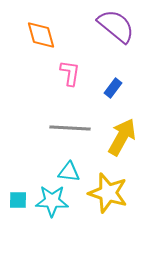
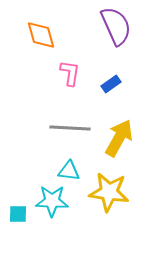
purple semicircle: rotated 27 degrees clockwise
blue rectangle: moved 2 px left, 4 px up; rotated 18 degrees clockwise
yellow arrow: moved 3 px left, 1 px down
cyan triangle: moved 1 px up
yellow star: moved 1 px right, 1 px up; rotated 9 degrees counterclockwise
cyan square: moved 14 px down
